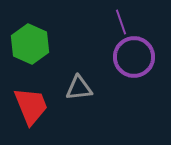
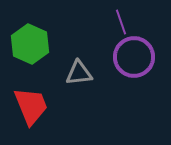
gray triangle: moved 15 px up
